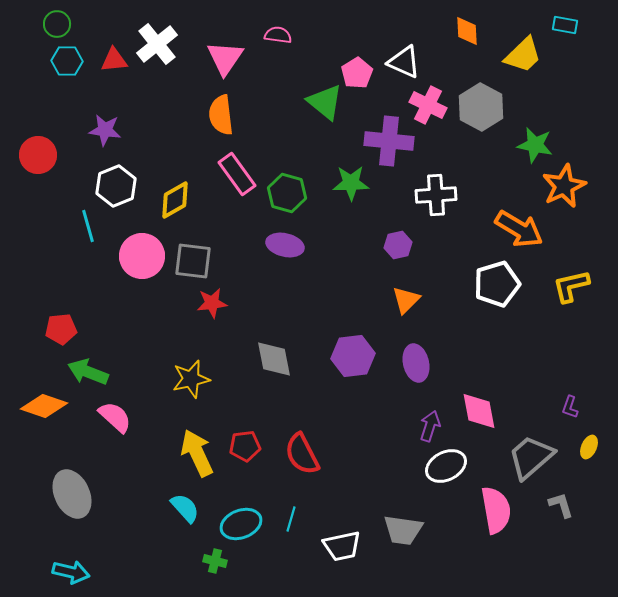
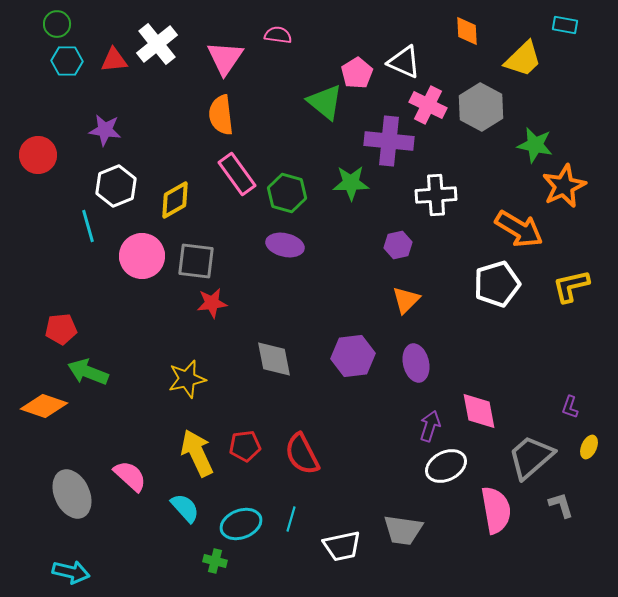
yellow trapezoid at (523, 55): moved 4 px down
gray square at (193, 261): moved 3 px right
yellow star at (191, 379): moved 4 px left
pink semicircle at (115, 417): moved 15 px right, 59 px down
